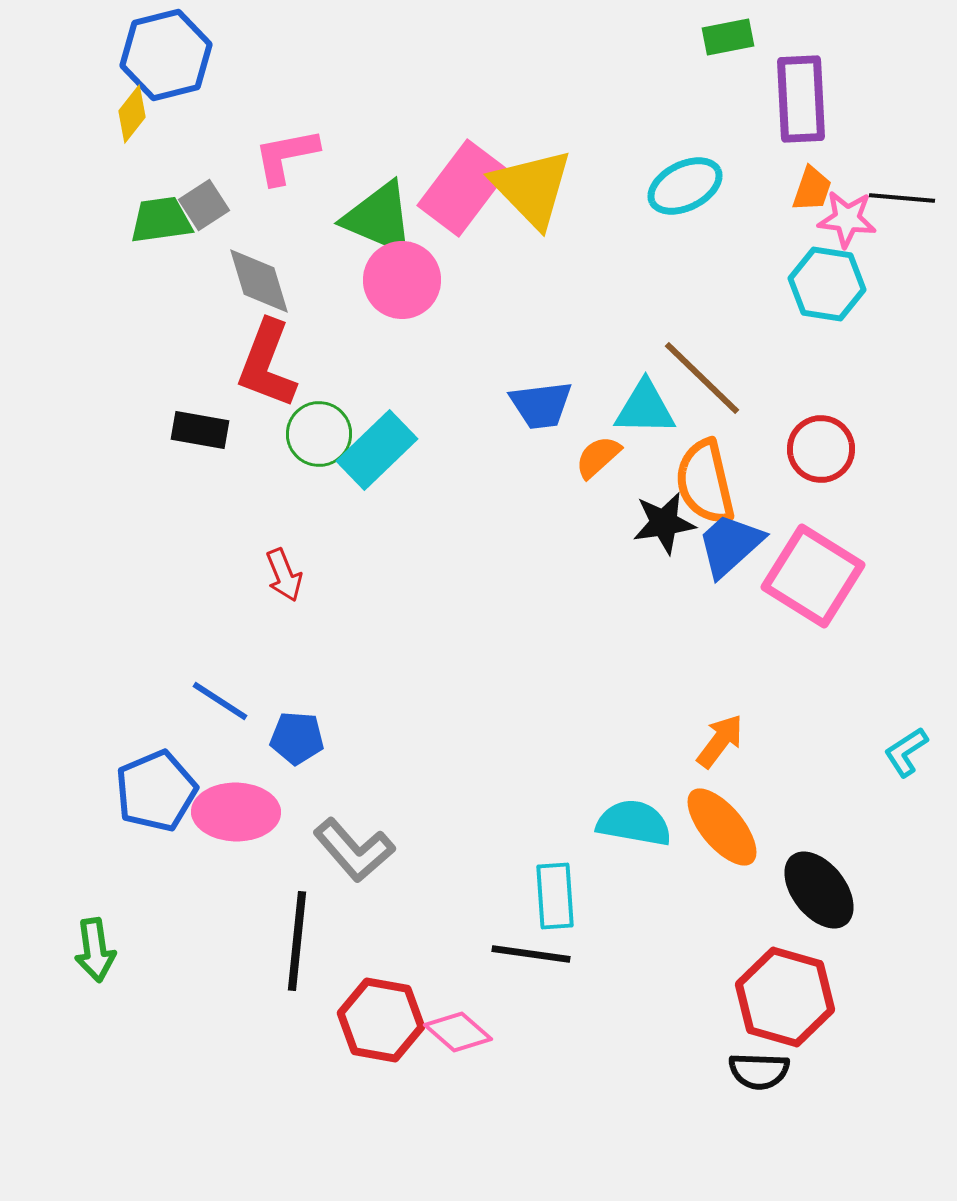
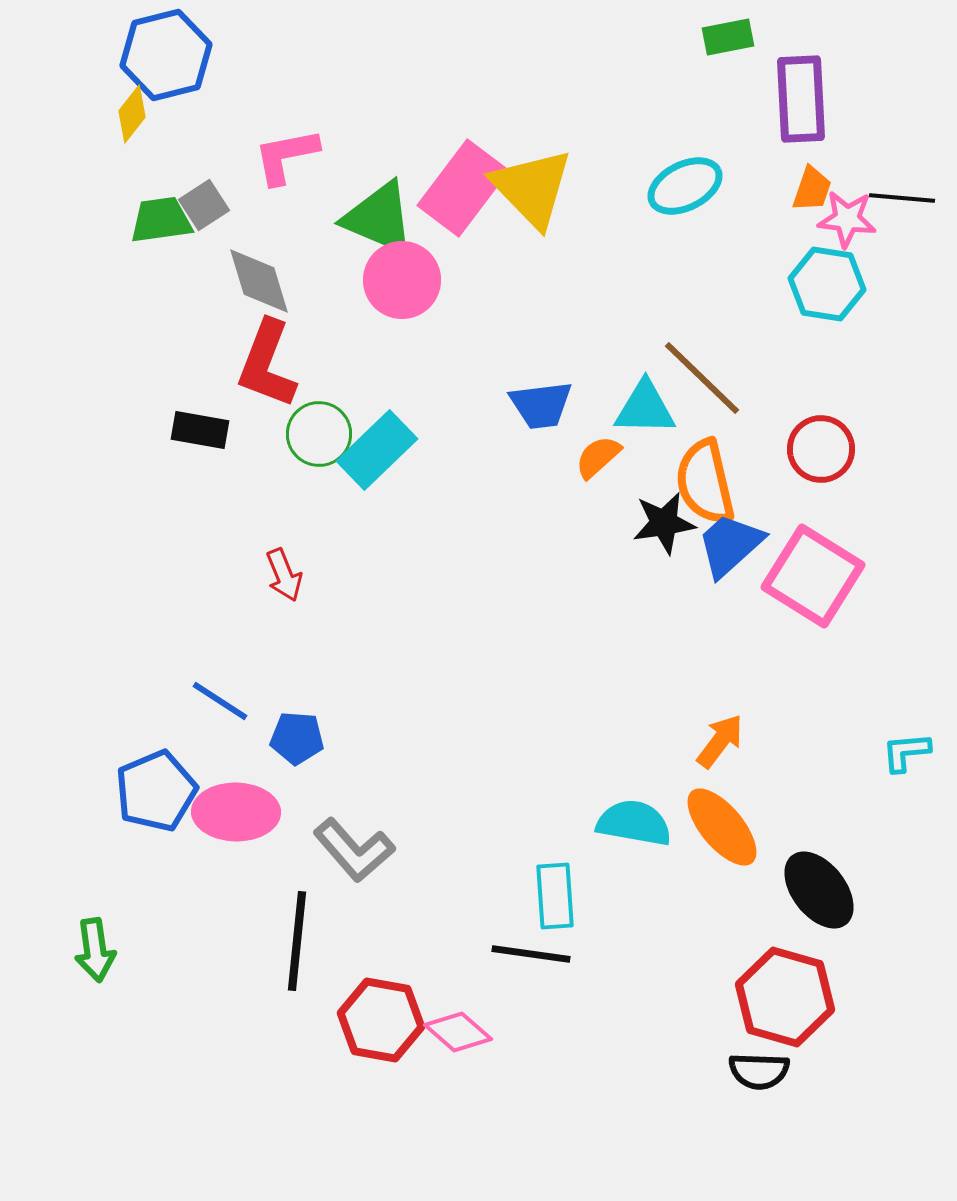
cyan L-shape at (906, 752): rotated 28 degrees clockwise
